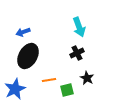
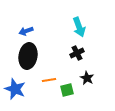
blue arrow: moved 3 px right, 1 px up
black ellipse: rotated 20 degrees counterclockwise
blue star: rotated 25 degrees counterclockwise
